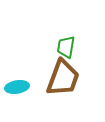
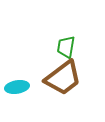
brown trapezoid: rotated 33 degrees clockwise
